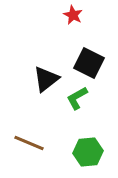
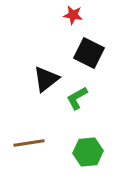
red star: rotated 18 degrees counterclockwise
black square: moved 10 px up
brown line: rotated 32 degrees counterclockwise
